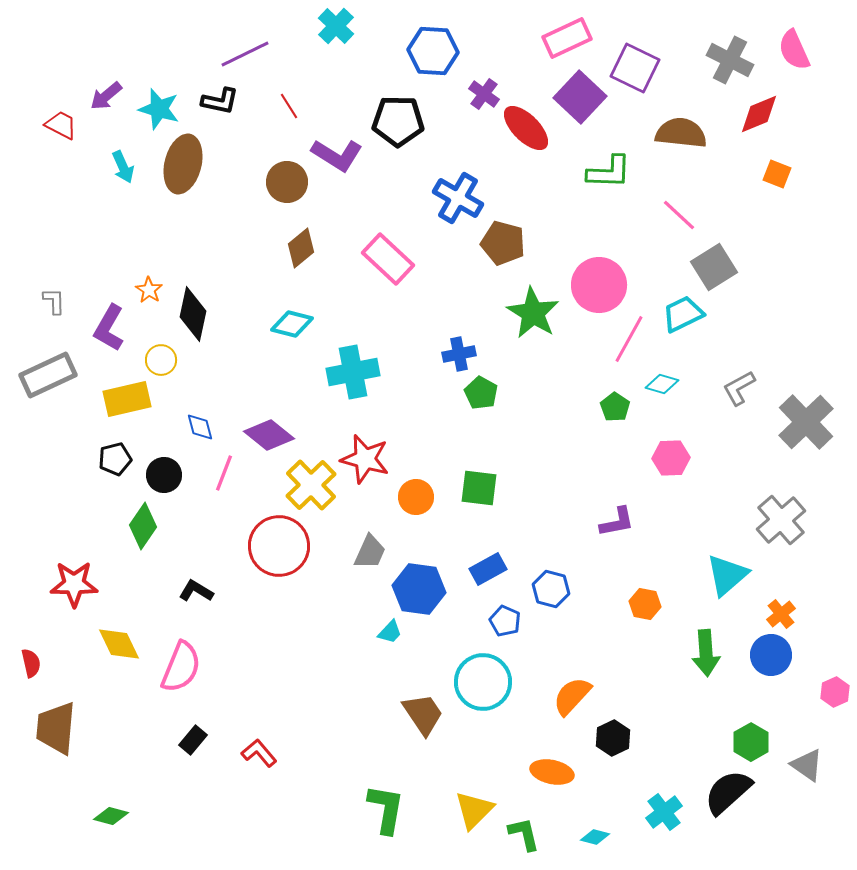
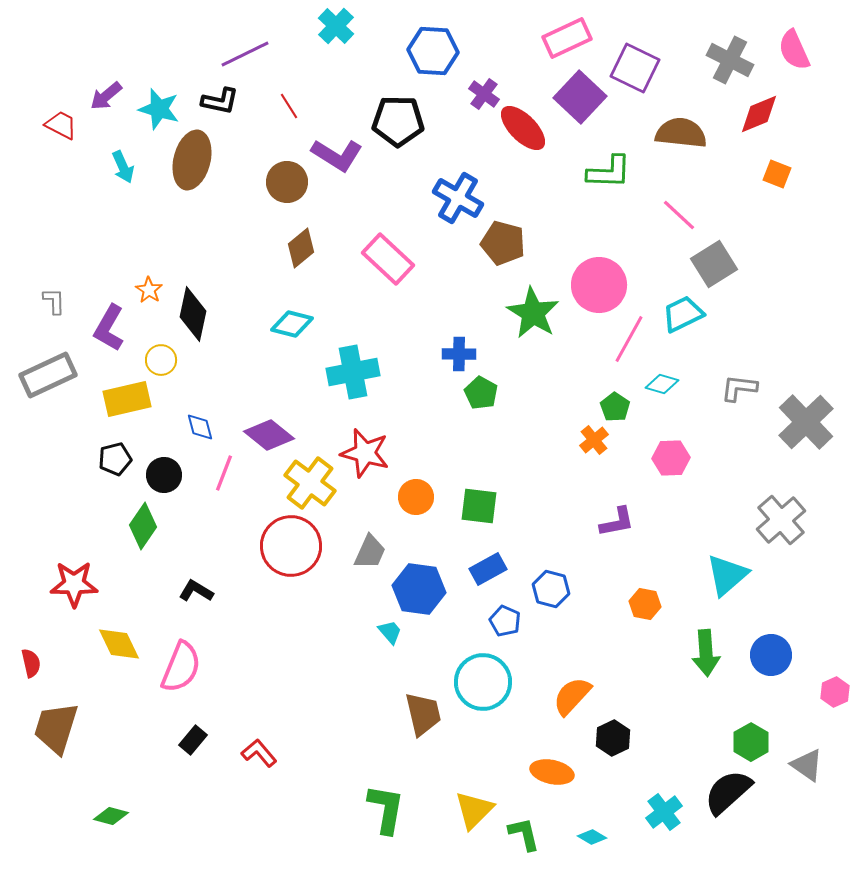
red ellipse at (526, 128): moved 3 px left
brown ellipse at (183, 164): moved 9 px right, 4 px up
gray square at (714, 267): moved 3 px up
blue cross at (459, 354): rotated 12 degrees clockwise
gray L-shape at (739, 388): rotated 36 degrees clockwise
red star at (365, 459): moved 6 px up
yellow cross at (311, 485): moved 1 px left, 2 px up; rotated 9 degrees counterclockwise
green square at (479, 488): moved 18 px down
red circle at (279, 546): moved 12 px right
orange cross at (781, 614): moved 187 px left, 174 px up
cyan trapezoid at (390, 632): rotated 84 degrees counterclockwise
brown trapezoid at (423, 714): rotated 21 degrees clockwise
brown trapezoid at (56, 728): rotated 12 degrees clockwise
cyan diamond at (595, 837): moved 3 px left; rotated 16 degrees clockwise
